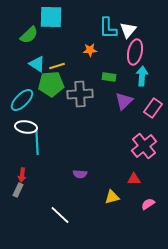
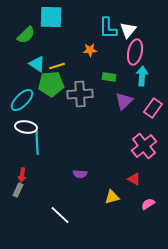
green semicircle: moved 3 px left
red triangle: rotated 32 degrees clockwise
